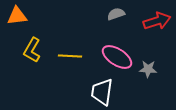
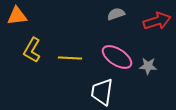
yellow line: moved 2 px down
gray star: moved 3 px up
